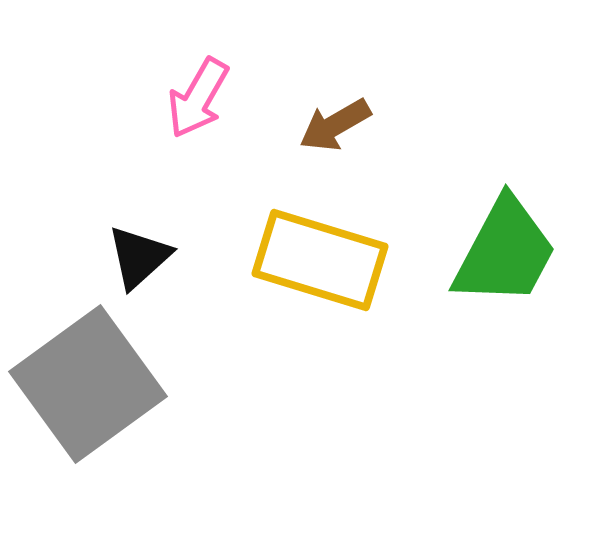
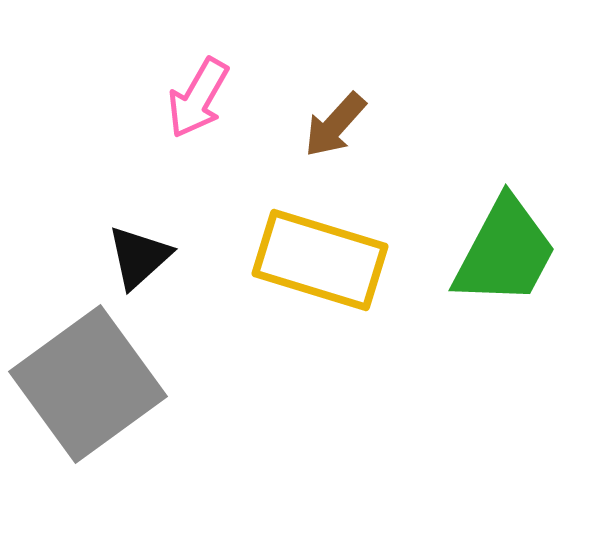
brown arrow: rotated 18 degrees counterclockwise
